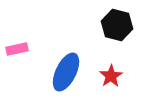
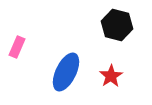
pink rectangle: moved 2 px up; rotated 55 degrees counterclockwise
